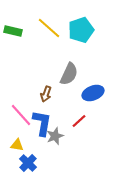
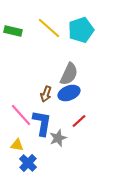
blue ellipse: moved 24 px left
gray star: moved 3 px right, 2 px down
